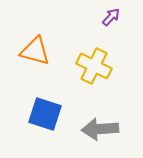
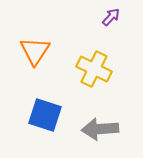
orange triangle: rotated 48 degrees clockwise
yellow cross: moved 3 px down
blue square: moved 1 px down
